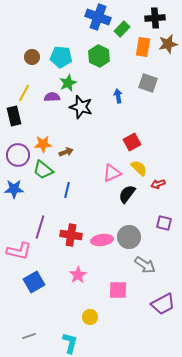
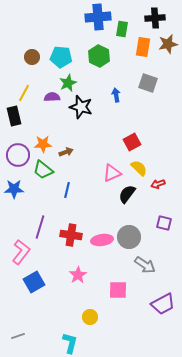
blue cross: rotated 25 degrees counterclockwise
green rectangle: rotated 35 degrees counterclockwise
blue arrow: moved 2 px left, 1 px up
pink L-shape: moved 2 px right, 1 px down; rotated 65 degrees counterclockwise
gray line: moved 11 px left
